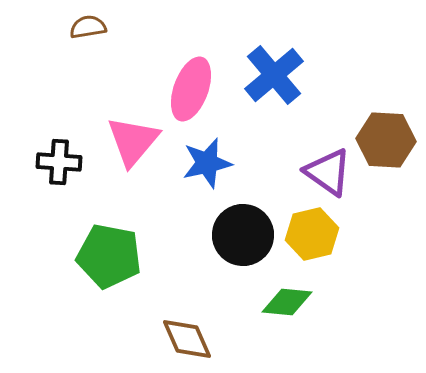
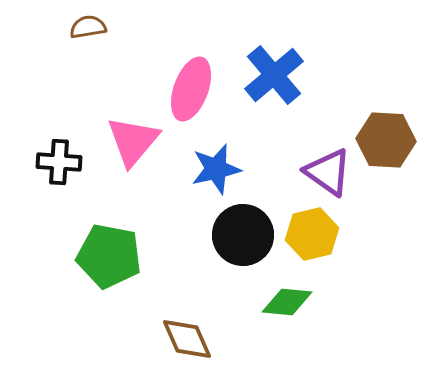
blue star: moved 9 px right, 6 px down
